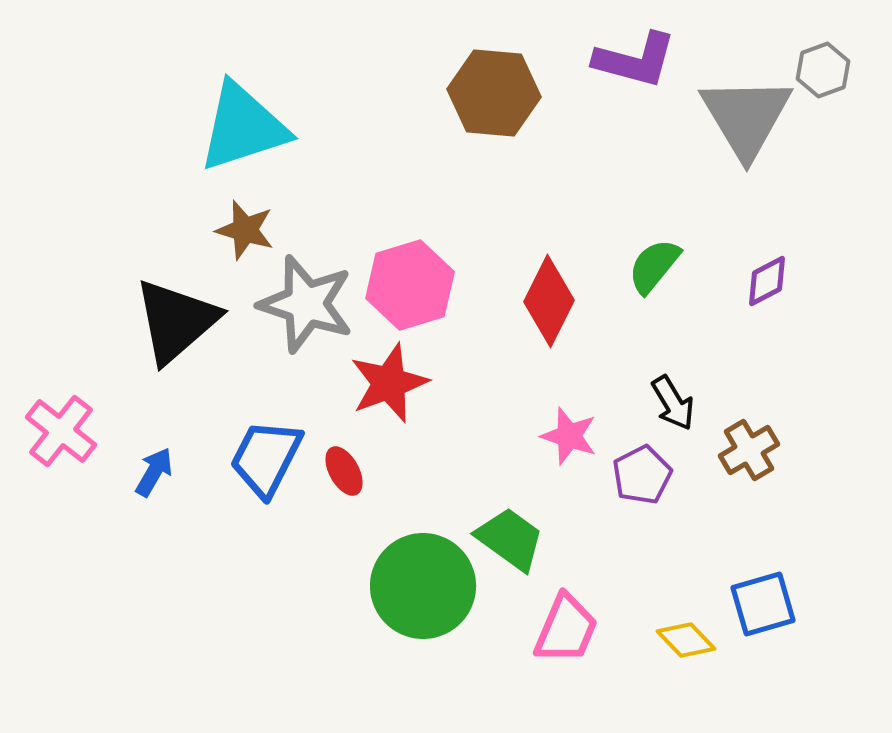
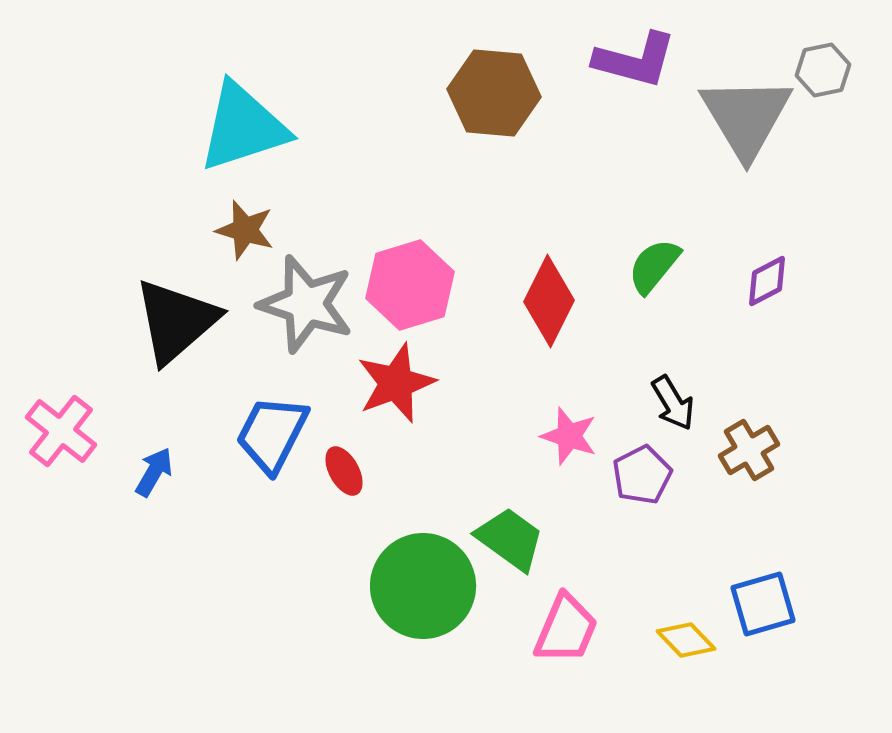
gray hexagon: rotated 8 degrees clockwise
red star: moved 7 px right
blue trapezoid: moved 6 px right, 24 px up
